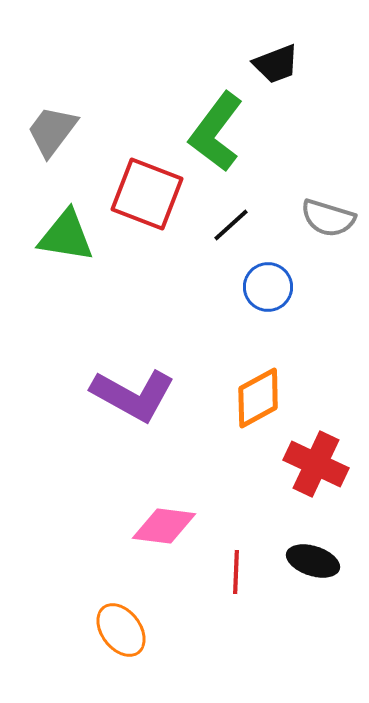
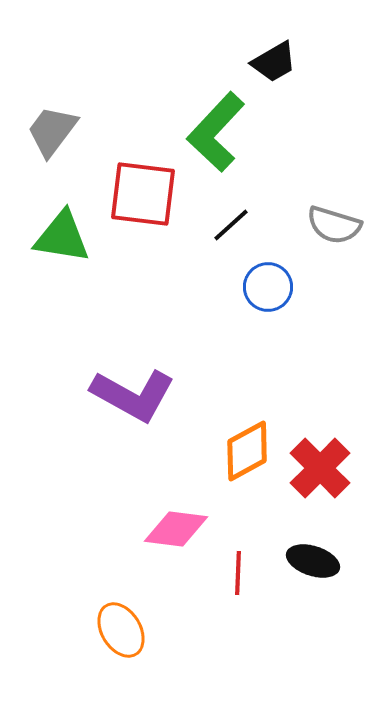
black trapezoid: moved 2 px left, 2 px up; rotated 9 degrees counterclockwise
green L-shape: rotated 6 degrees clockwise
red square: moved 4 px left; rotated 14 degrees counterclockwise
gray semicircle: moved 6 px right, 7 px down
green triangle: moved 4 px left, 1 px down
orange diamond: moved 11 px left, 53 px down
red cross: moved 4 px right, 4 px down; rotated 20 degrees clockwise
pink diamond: moved 12 px right, 3 px down
red line: moved 2 px right, 1 px down
orange ellipse: rotated 6 degrees clockwise
